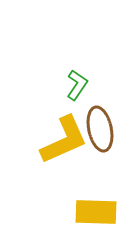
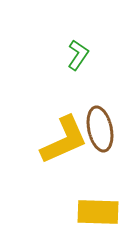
green L-shape: moved 1 px right, 30 px up
yellow rectangle: moved 2 px right
